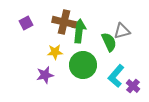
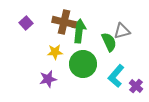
purple square: rotated 16 degrees counterclockwise
green circle: moved 1 px up
purple star: moved 3 px right, 4 px down
purple cross: moved 3 px right
